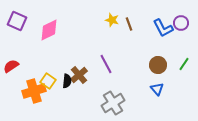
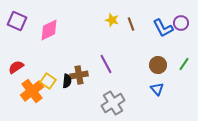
brown line: moved 2 px right
red semicircle: moved 5 px right, 1 px down
brown cross: rotated 30 degrees clockwise
orange cross: moved 2 px left; rotated 20 degrees counterclockwise
